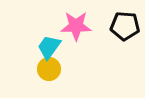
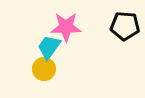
pink star: moved 10 px left, 1 px down
yellow circle: moved 5 px left
